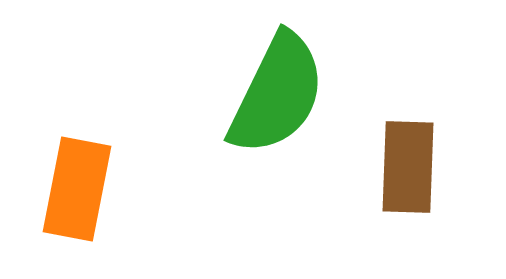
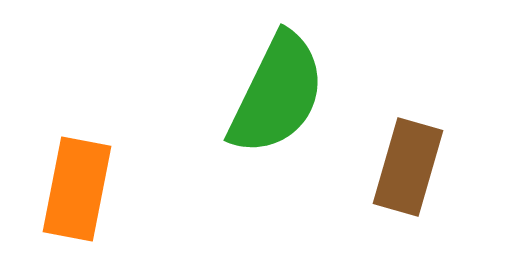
brown rectangle: rotated 14 degrees clockwise
